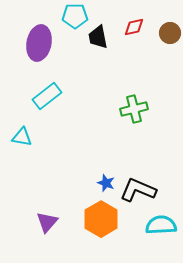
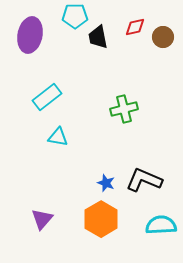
red diamond: moved 1 px right
brown circle: moved 7 px left, 4 px down
purple ellipse: moved 9 px left, 8 px up
cyan rectangle: moved 1 px down
green cross: moved 10 px left
cyan triangle: moved 36 px right
black L-shape: moved 6 px right, 10 px up
purple triangle: moved 5 px left, 3 px up
